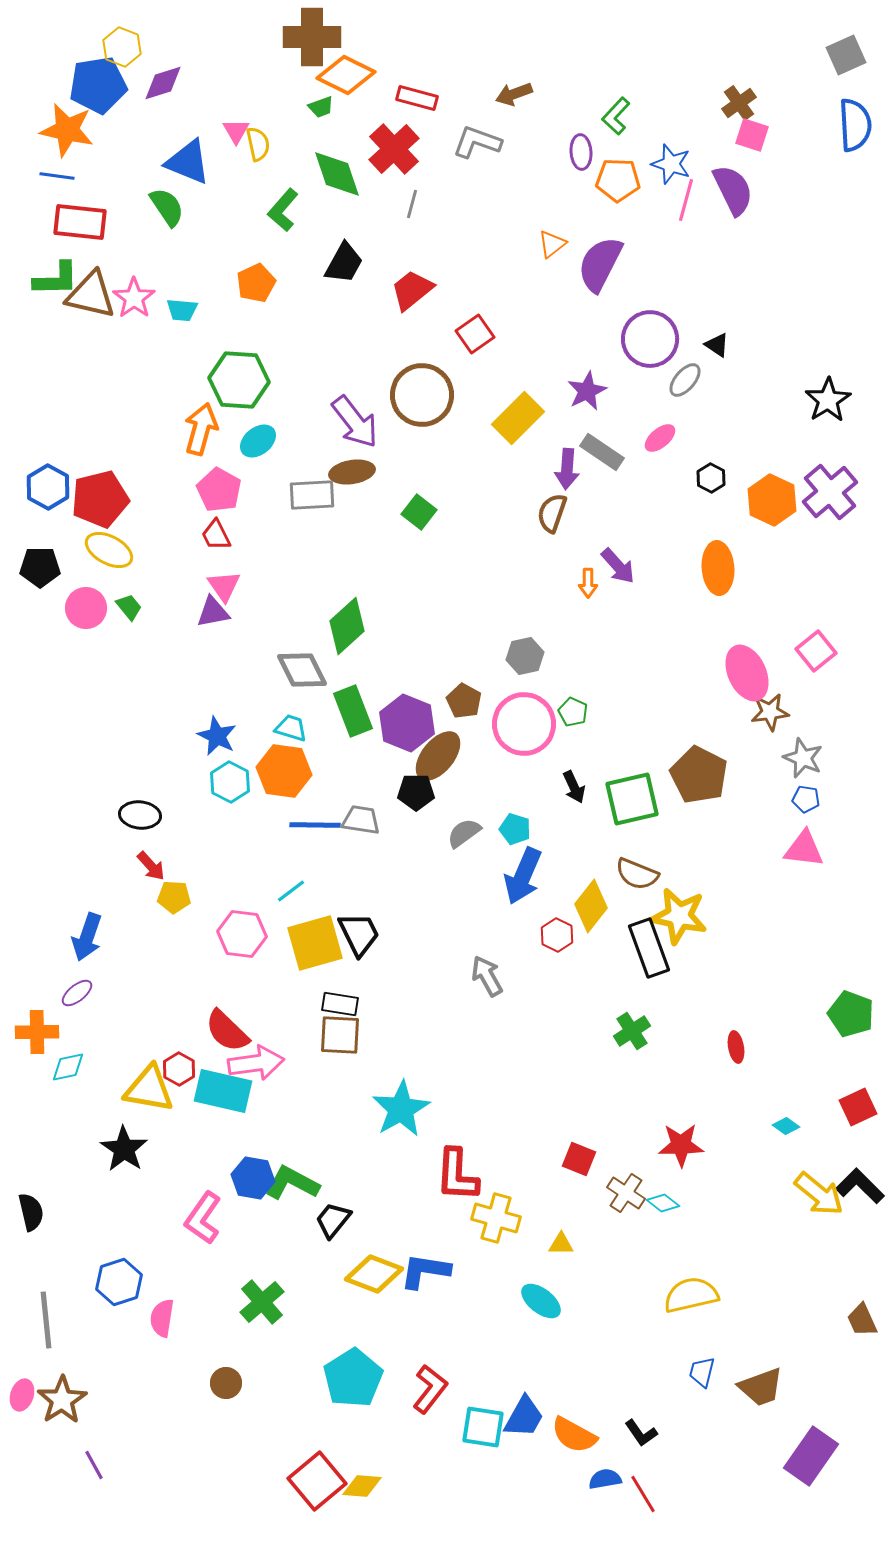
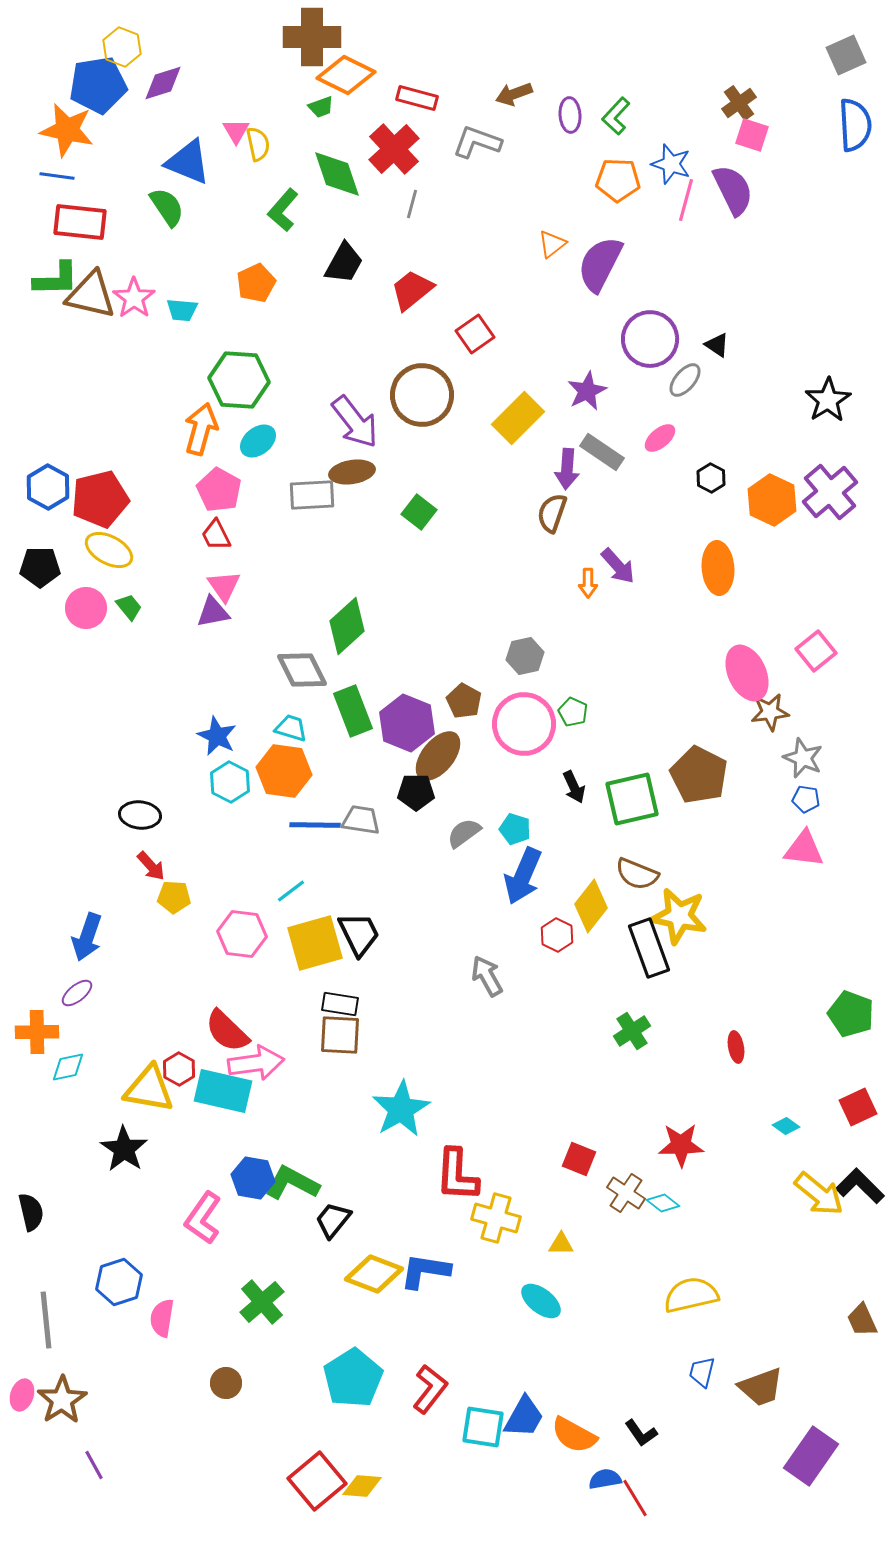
purple ellipse at (581, 152): moved 11 px left, 37 px up
red line at (643, 1494): moved 8 px left, 4 px down
